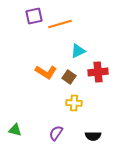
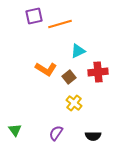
orange L-shape: moved 3 px up
brown square: rotated 16 degrees clockwise
yellow cross: rotated 35 degrees clockwise
green triangle: rotated 40 degrees clockwise
